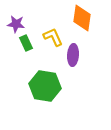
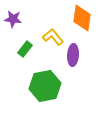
purple star: moved 3 px left, 5 px up
yellow L-shape: rotated 15 degrees counterclockwise
green rectangle: moved 1 px left, 6 px down; rotated 63 degrees clockwise
green hexagon: rotated 20 degrees counterclockwise
